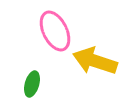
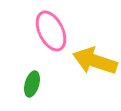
pink ellipse: moved 4 px left
